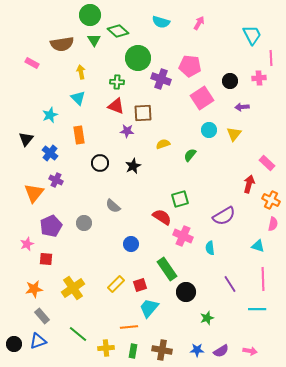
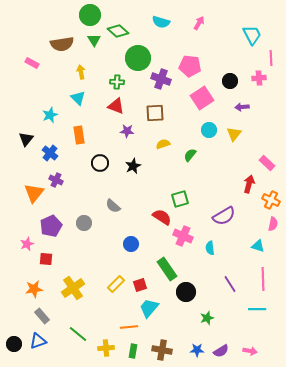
brown square at (143, 113): moved 12 px right
